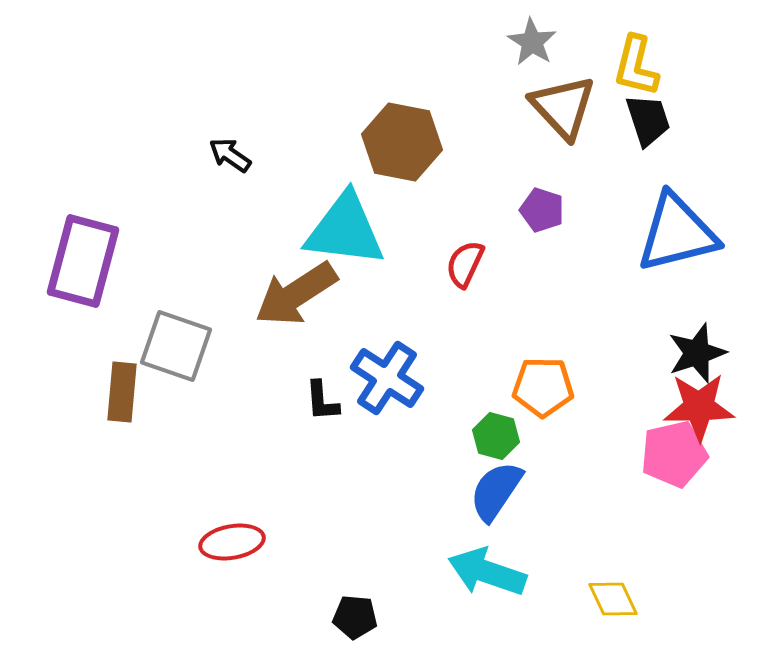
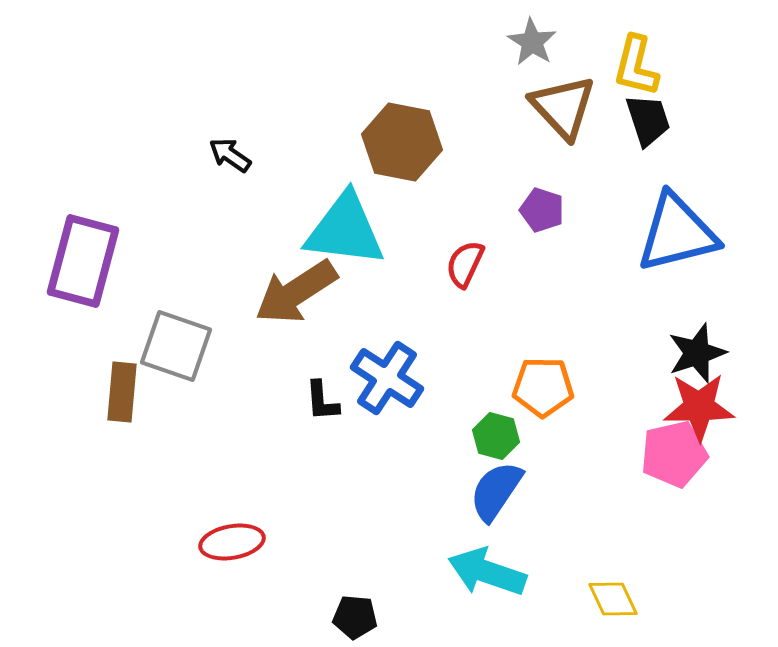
brown arrow: moved 2 px up
